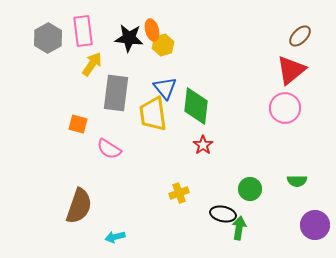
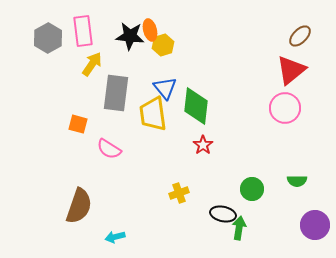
orange ellipse: moved 2 px left
black star: moved 1 px right, 2 px up
green circle: moved 2 px right
